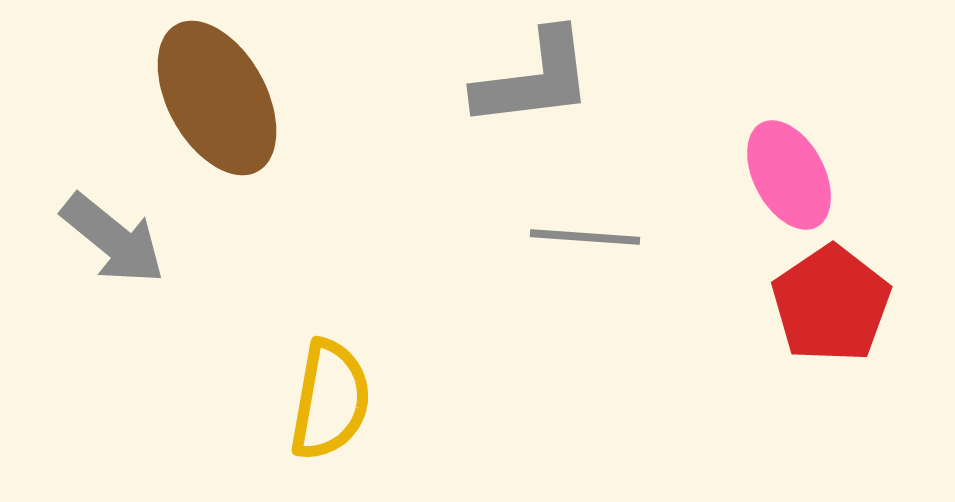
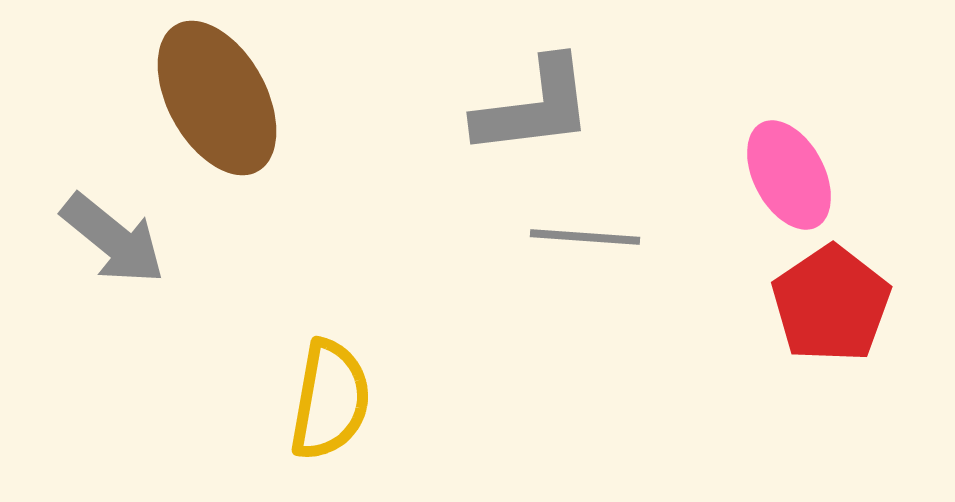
gray L-shape: moved 28 px down
